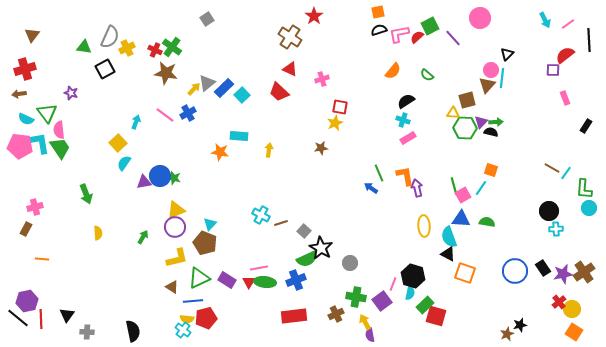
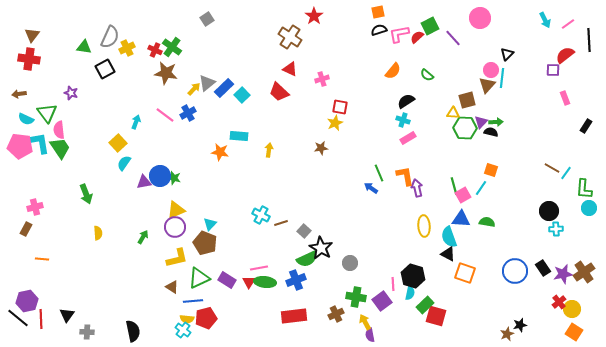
red cross at (25, 69): moved 4 px right, 10 px up; rotated 25 degrees clockwise
pink line at (393, 284): rotated 24 degrees counterclockwise
